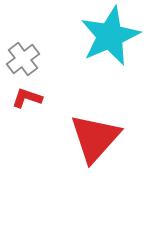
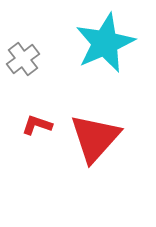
cyan star: moved 5 px left, 7 px down
red L-shape: moved 10 px right, 27 px down
